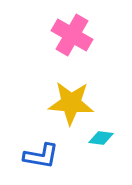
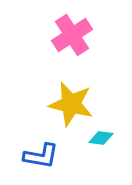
pink cross: rotated 27 degrees clockwise
yellow star: moved 1 px down; rotated 9 degrees clockwise
